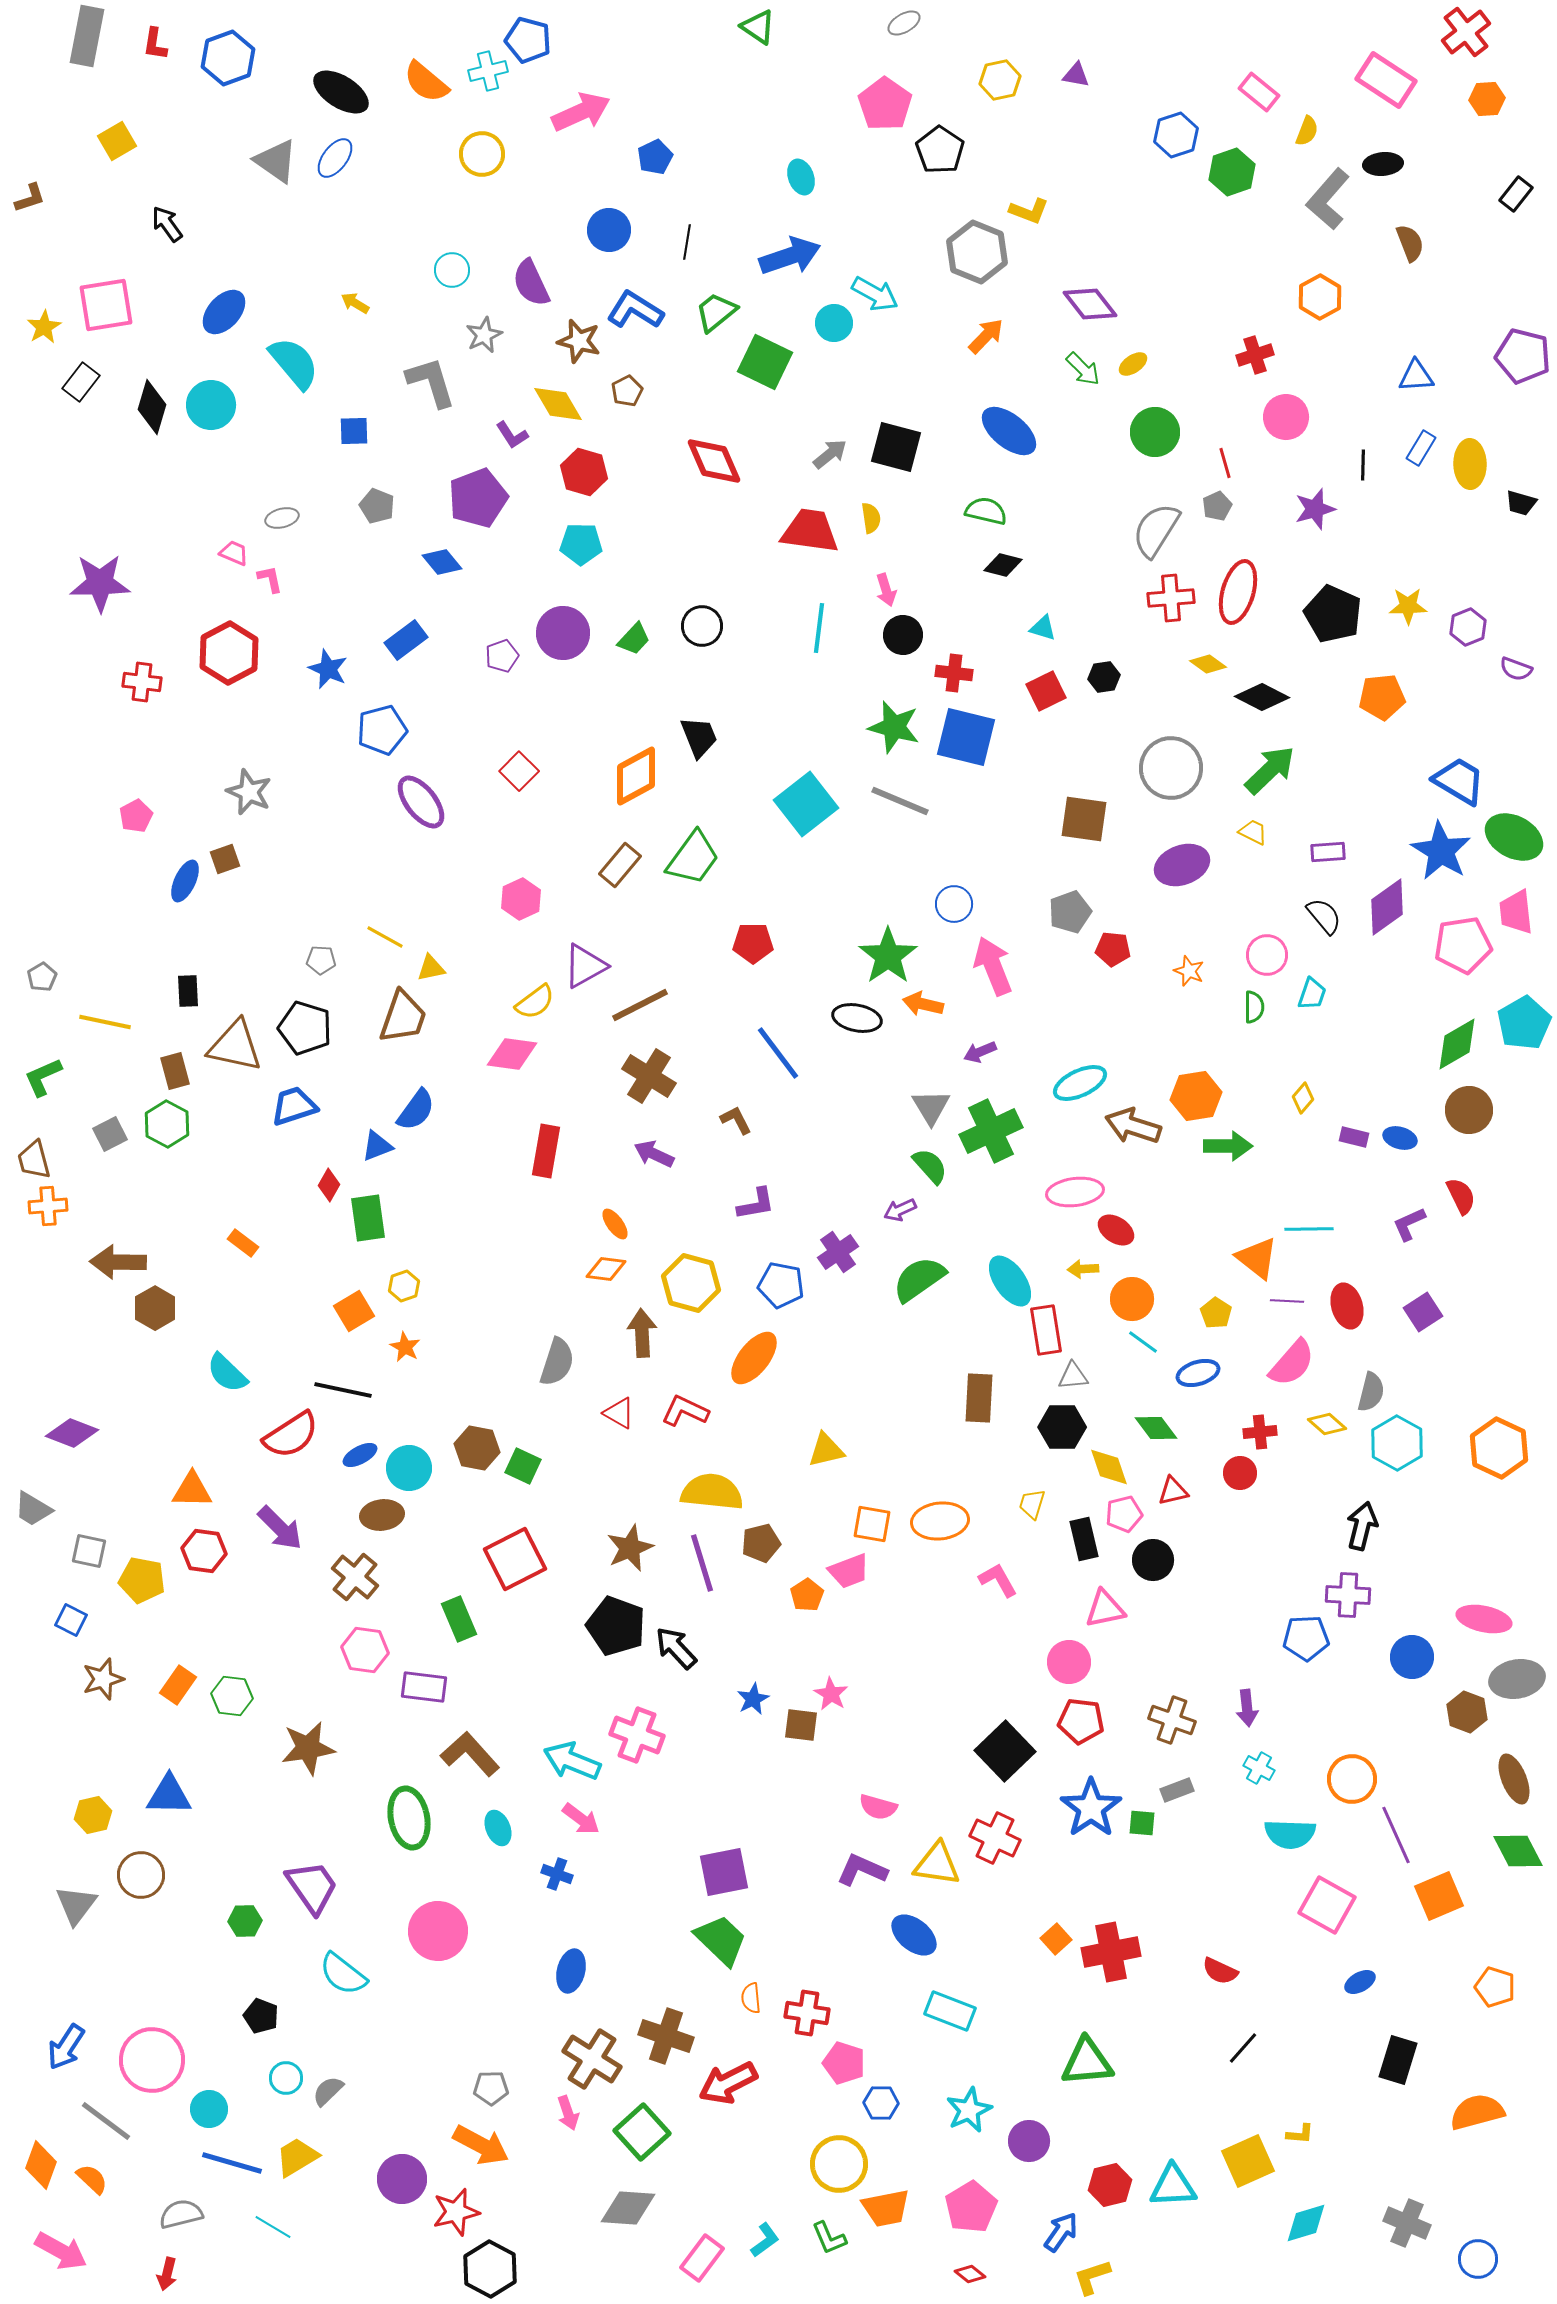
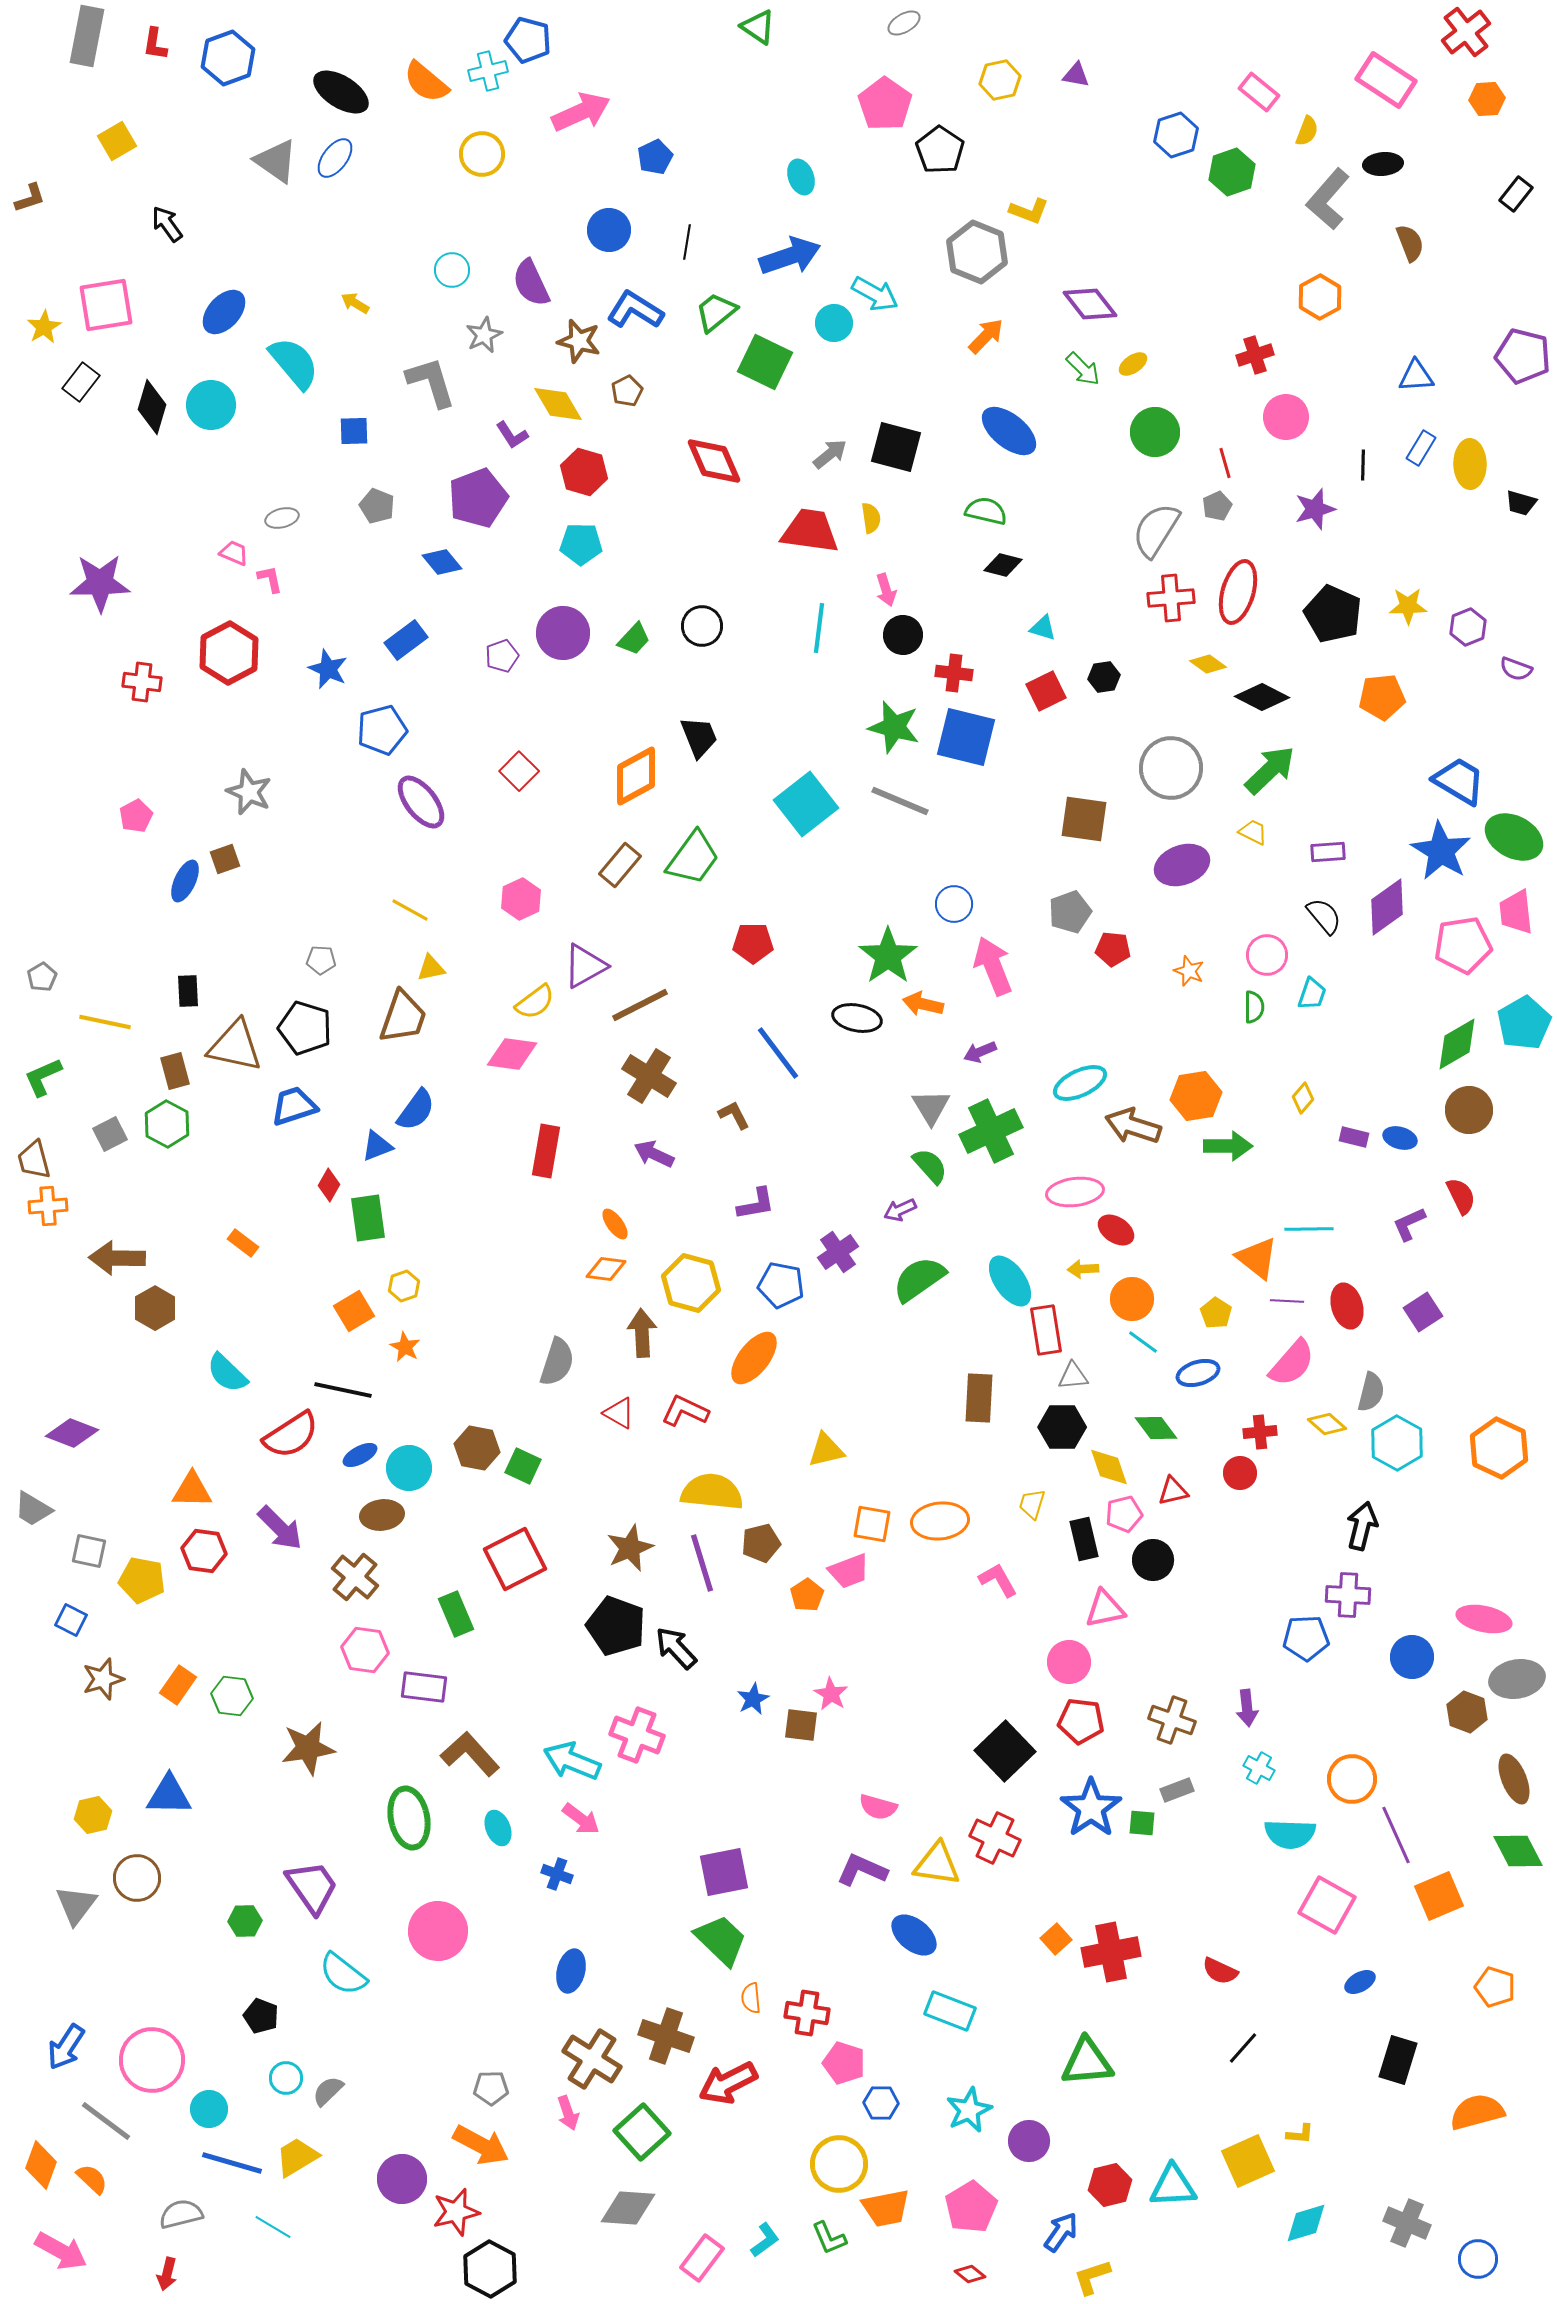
yellow line at (385, 937): moved 25 px right, 27 px up
brown L-shape at (736, 1120): moved 2 px left, 5 px up
brown arrow at (118, 1262): moved 1 px left, 4 px up
green rectangle at (459, 1619): moved 3 px left, 5 px up
brown circle at (141, 1875): moved 4 px left, 3 px down
